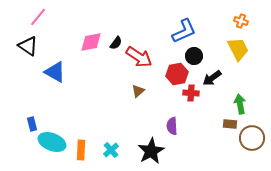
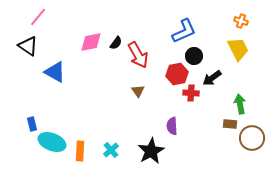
red arrow: moved 1 px left, 2 px up; rotated 28 degrees clockwise
brown triangle: rotated 24 degrees counterclockwise
orange rectangle: moved 1 px left, 1 px down
